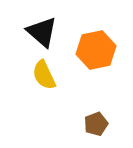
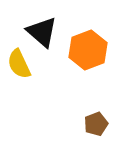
orange hexagon: moved 8 px left; rotated 9 degrees counterclockwise
yellow semicircle: moved 25 px left, 11 px up
